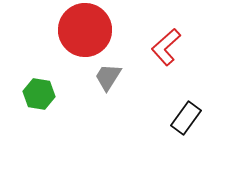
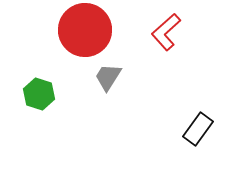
red L-shape: moved 15 px up
green hexagon: rotated 8 degrees clockwise
black rectangle: moved 12 px right, 11 px down
